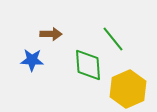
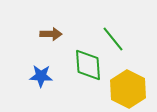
blue star: moved 9 px right, 16 px down
yellow hexagon: rotated 9 degrees counterclockwise
